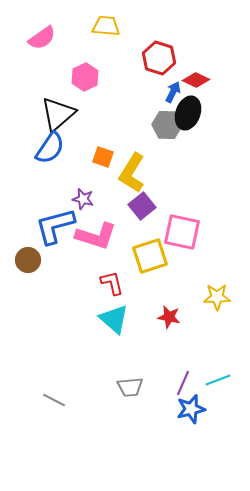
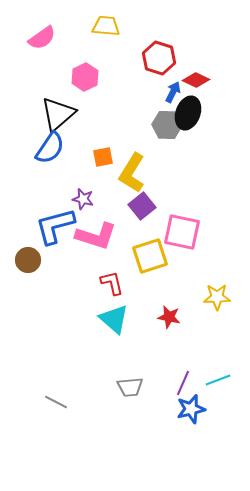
orange square: rotated 30 degrees counterclockwise
gray line: moved 2 px right, 2 px down
